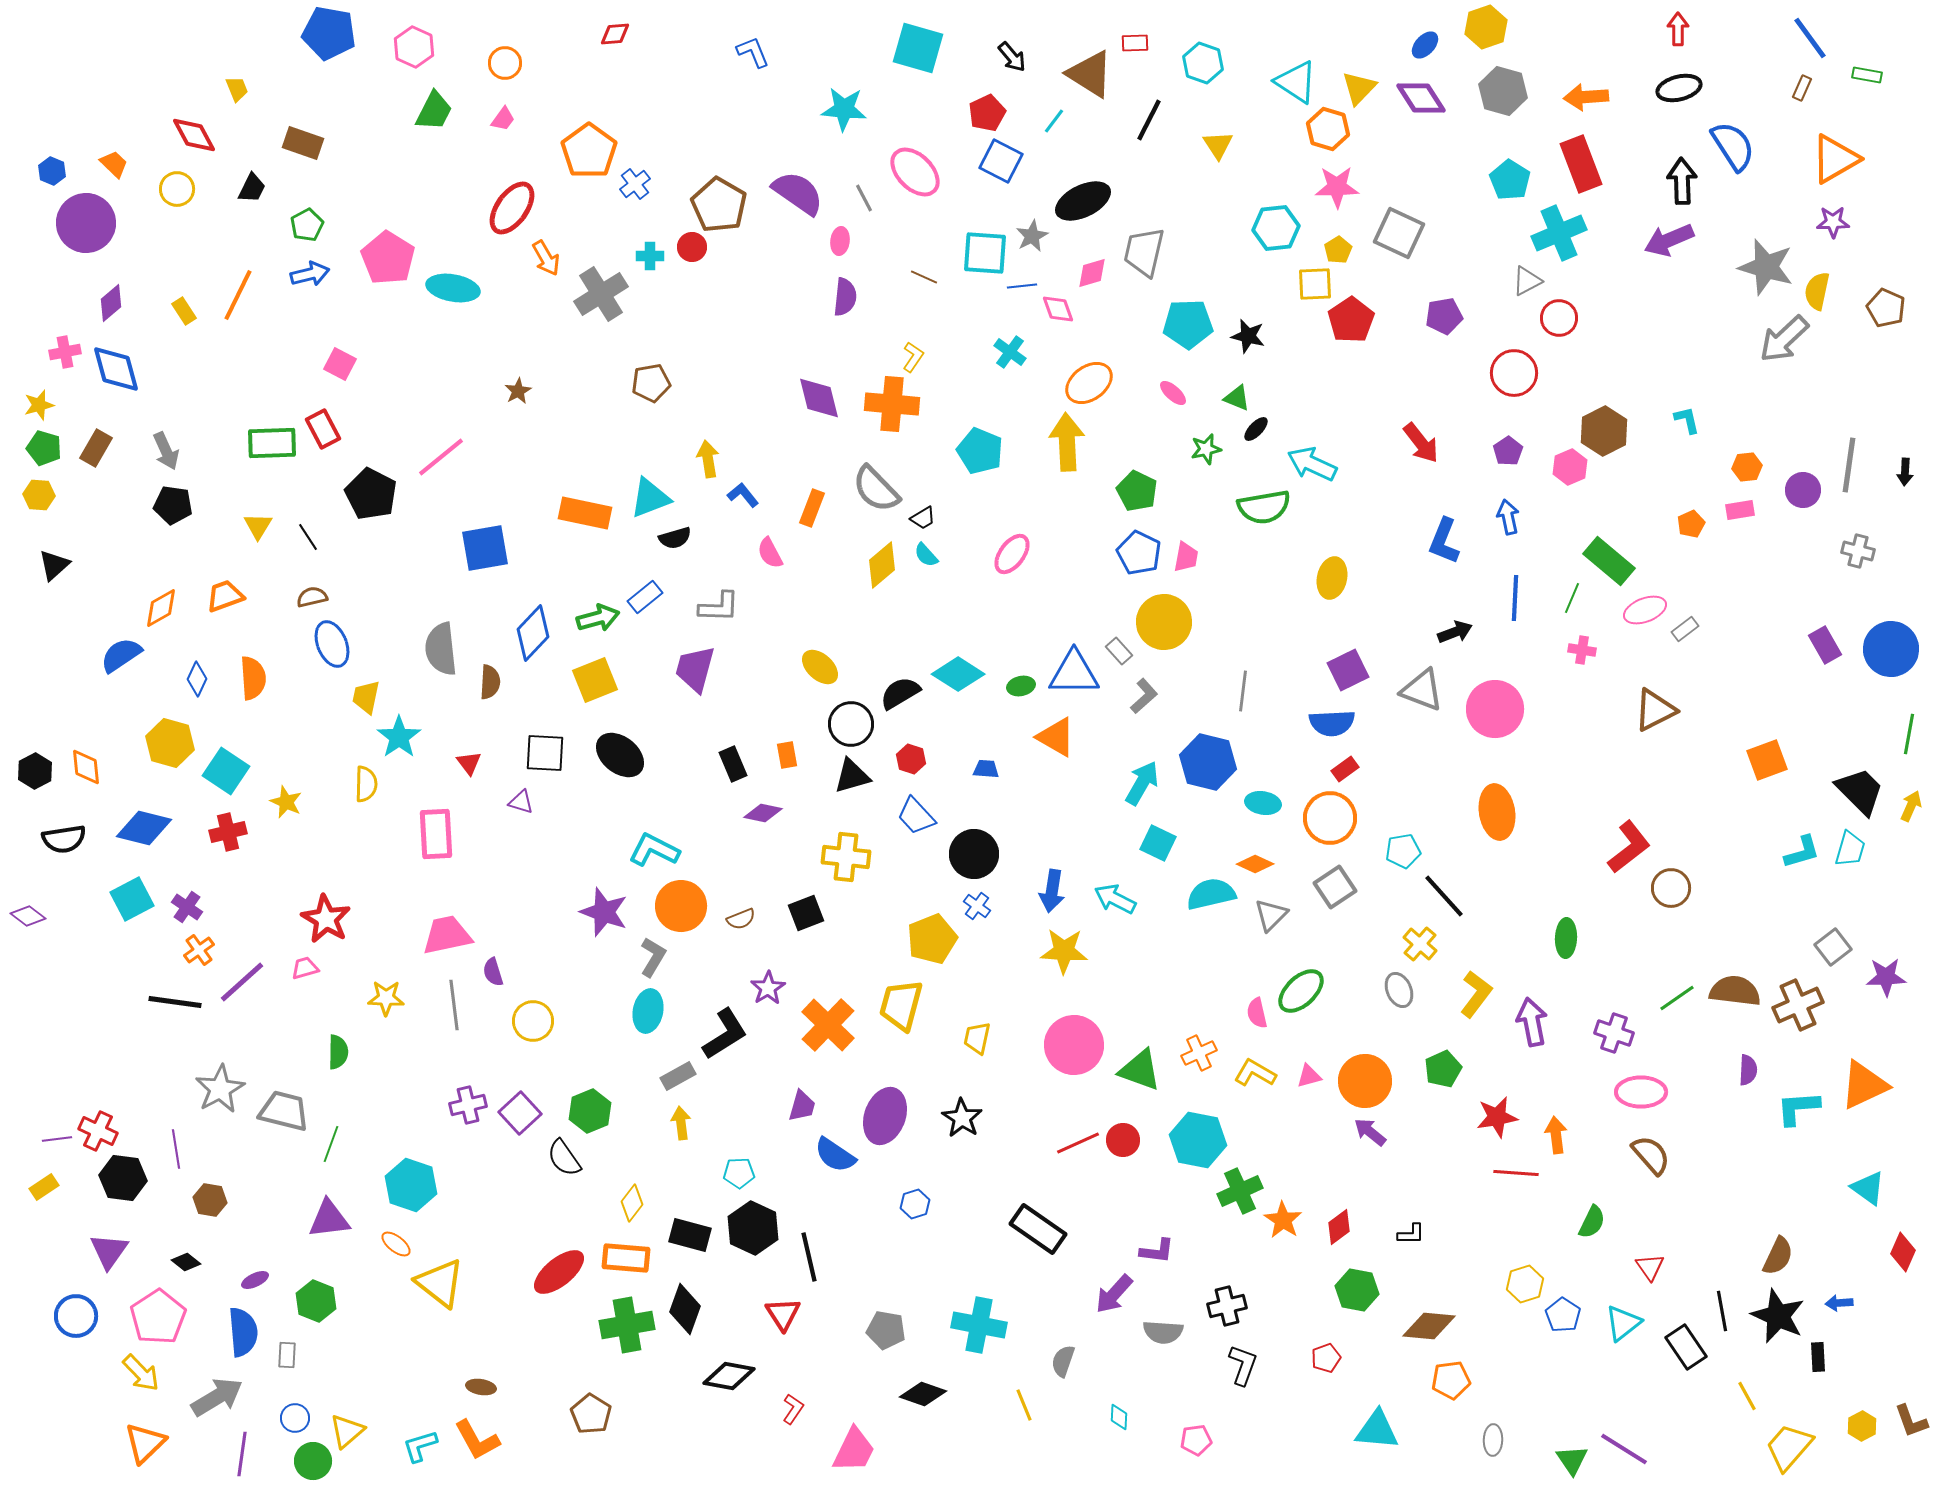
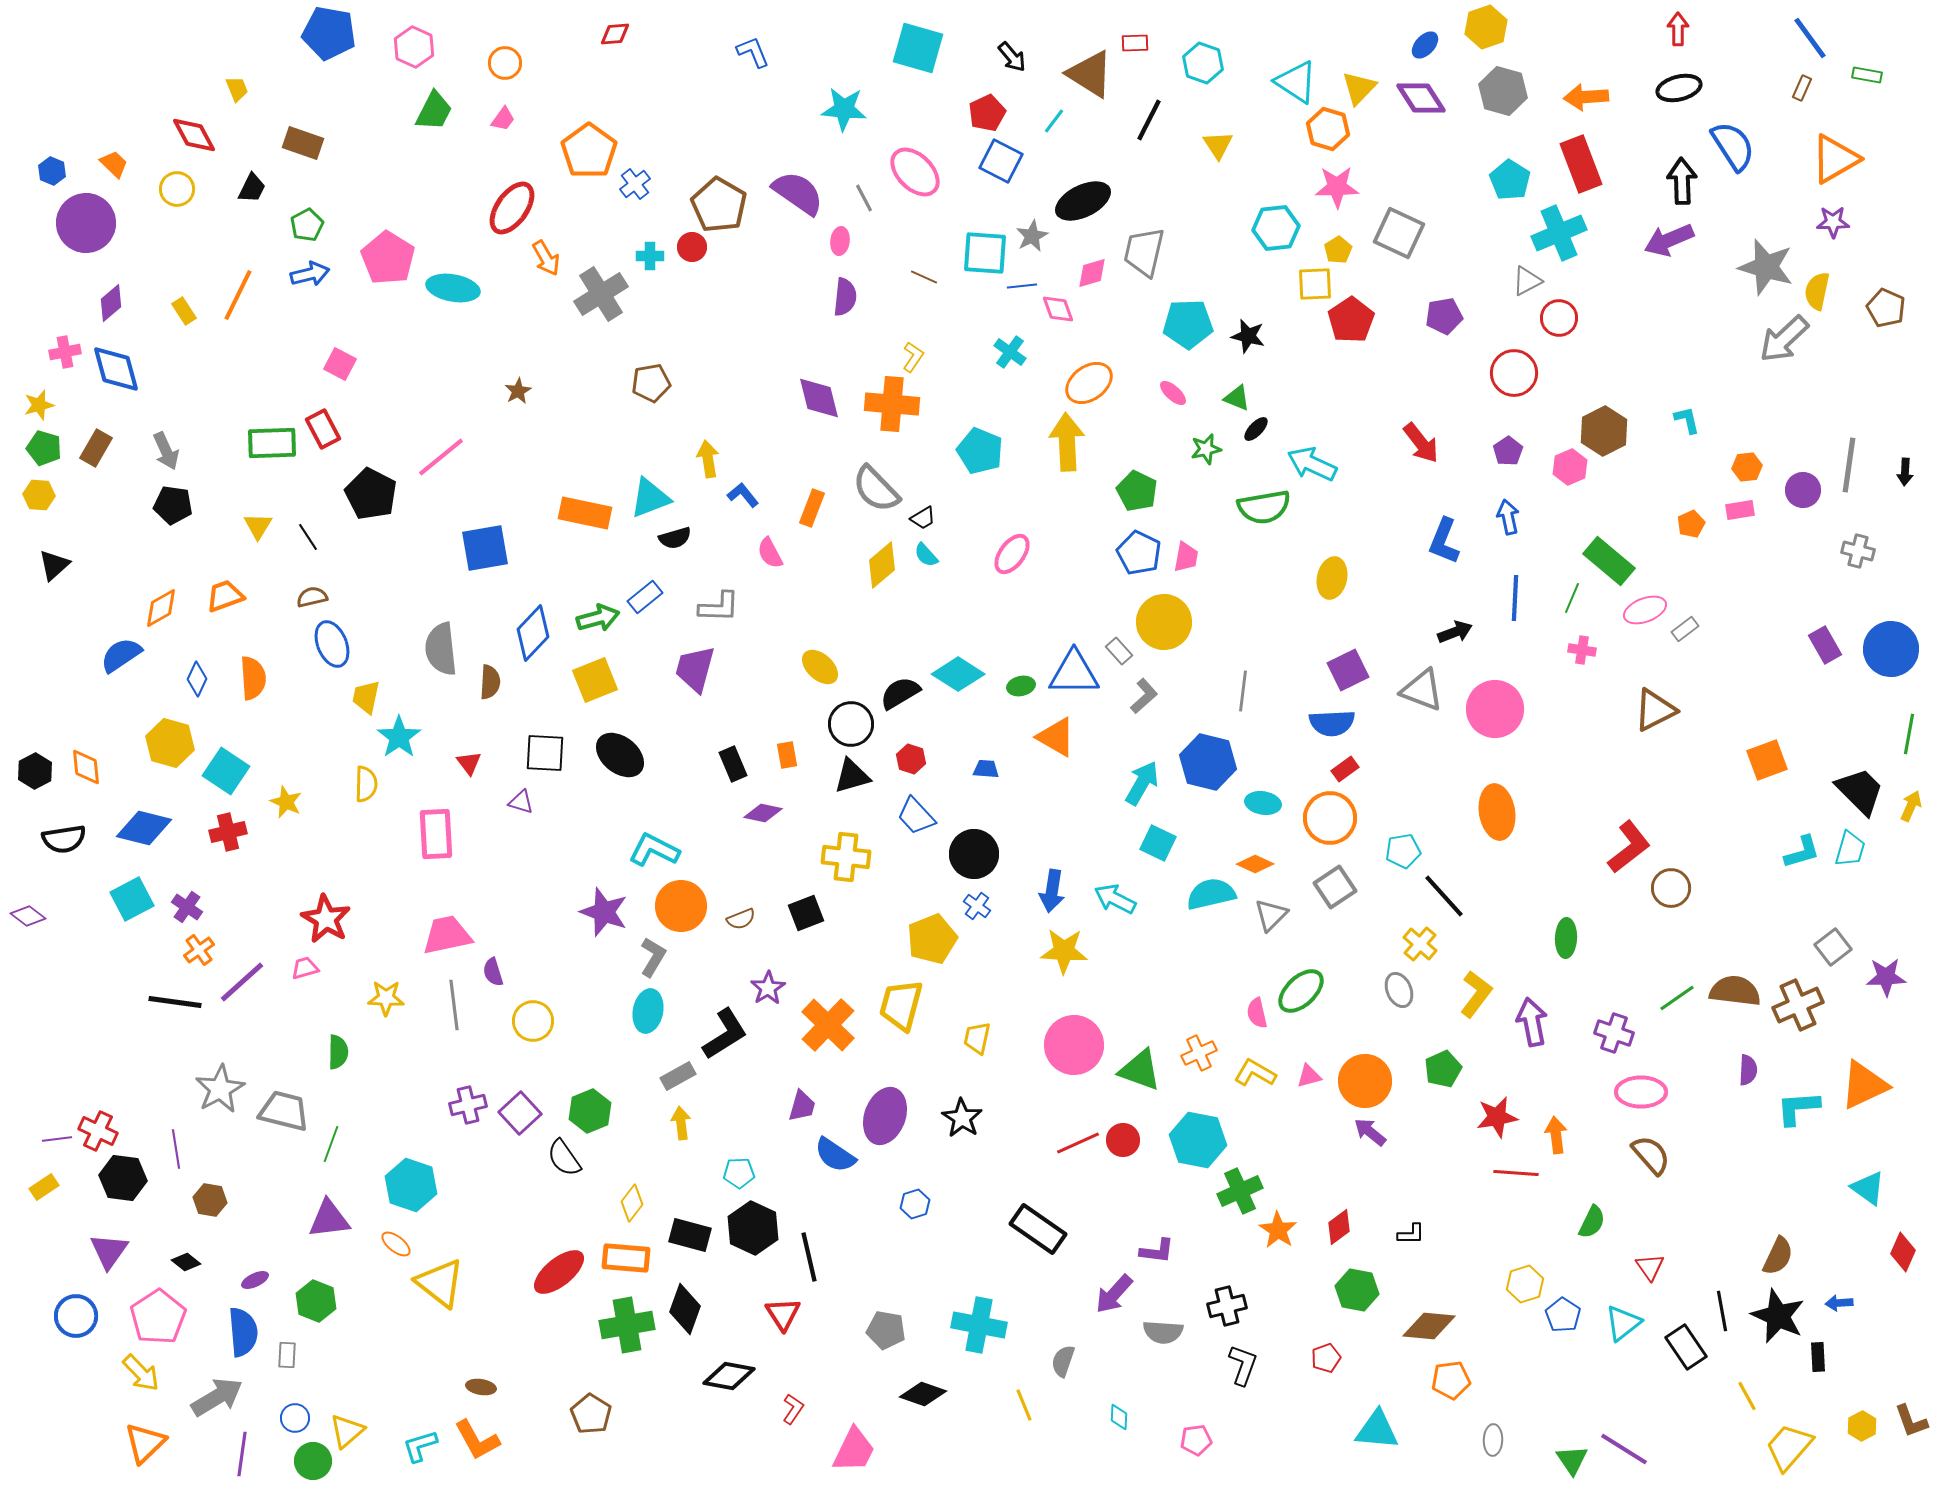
orange star at (1283, 1220): moved 5 px left, 10 px down
